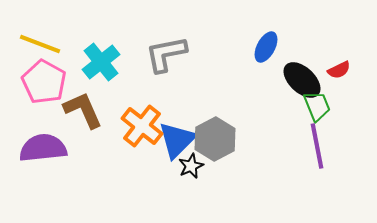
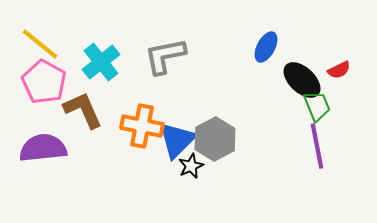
yellow line: rotated 18 degrees clockwise
gray L-shape: moved 1 px left, 2 px down
orange cross: rotated 27 degrees counterclockwise
